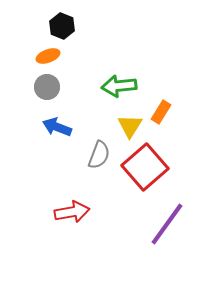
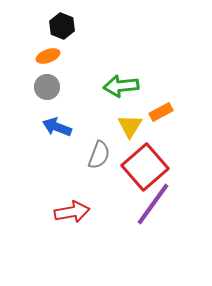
green arrow: moved 2 px right
orange rectangle: rotated 30 degrees clockwise
purple line: moved 14 px left, 20 px up
